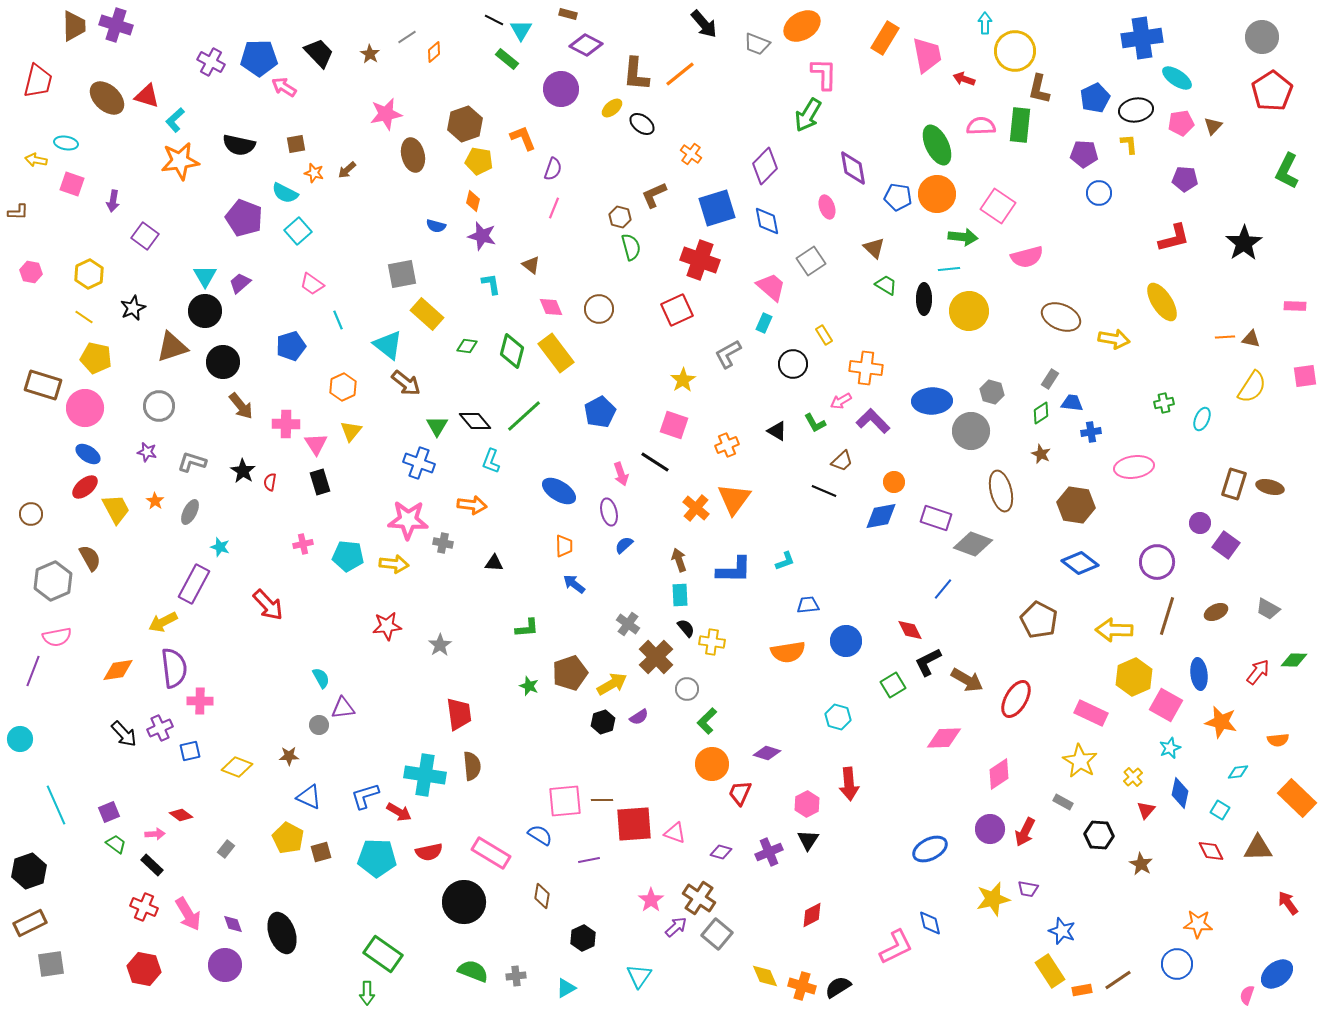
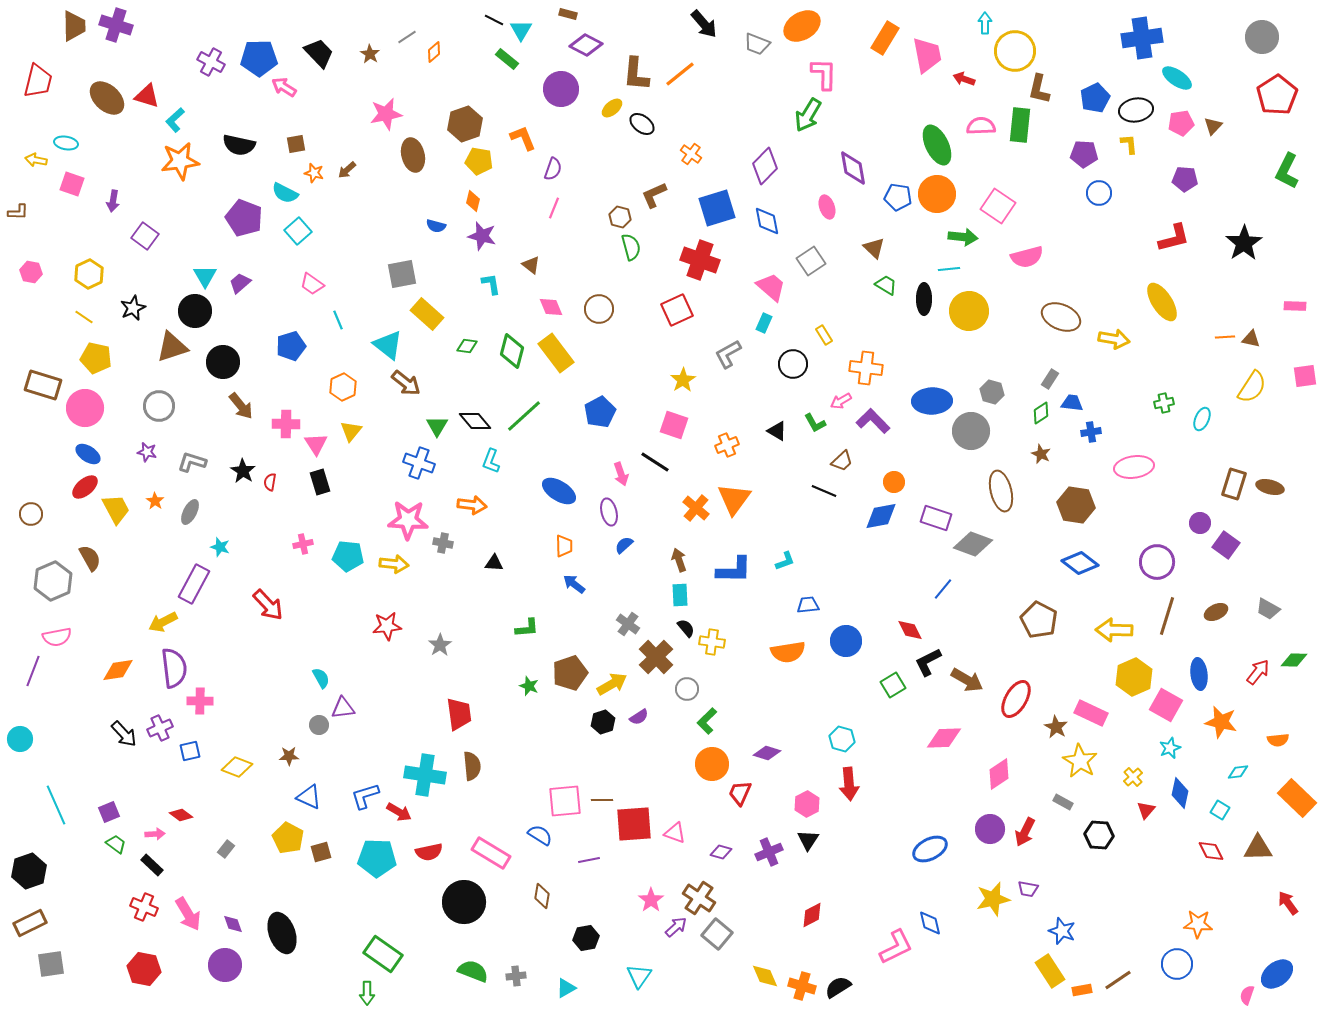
red pentagon at (1272, 91): moved 5 px right, 4 px down
black circle at (205, 311): moved 10 px left
cyan hexagon at (838, 717): moved 4 px right, 22 px down
brown star at (1141, 864): moved 85 px left, 137 px up
black hexagon at (583, 938): moved 3 px right; rotated 15 degrees clockwise
